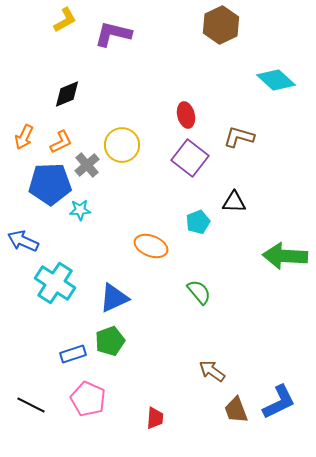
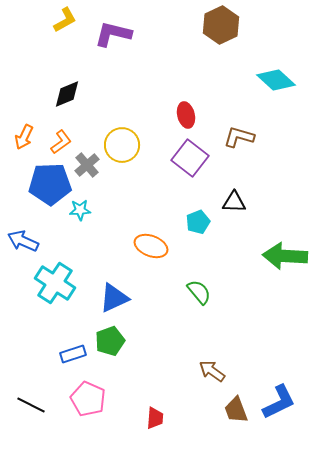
orange L-shape: rotated 10 degrees counterclockwise
